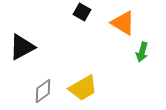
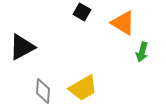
gray diamond: rotated 50 degrees counterclockwise
